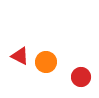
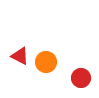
red circle: moved 1 px down
